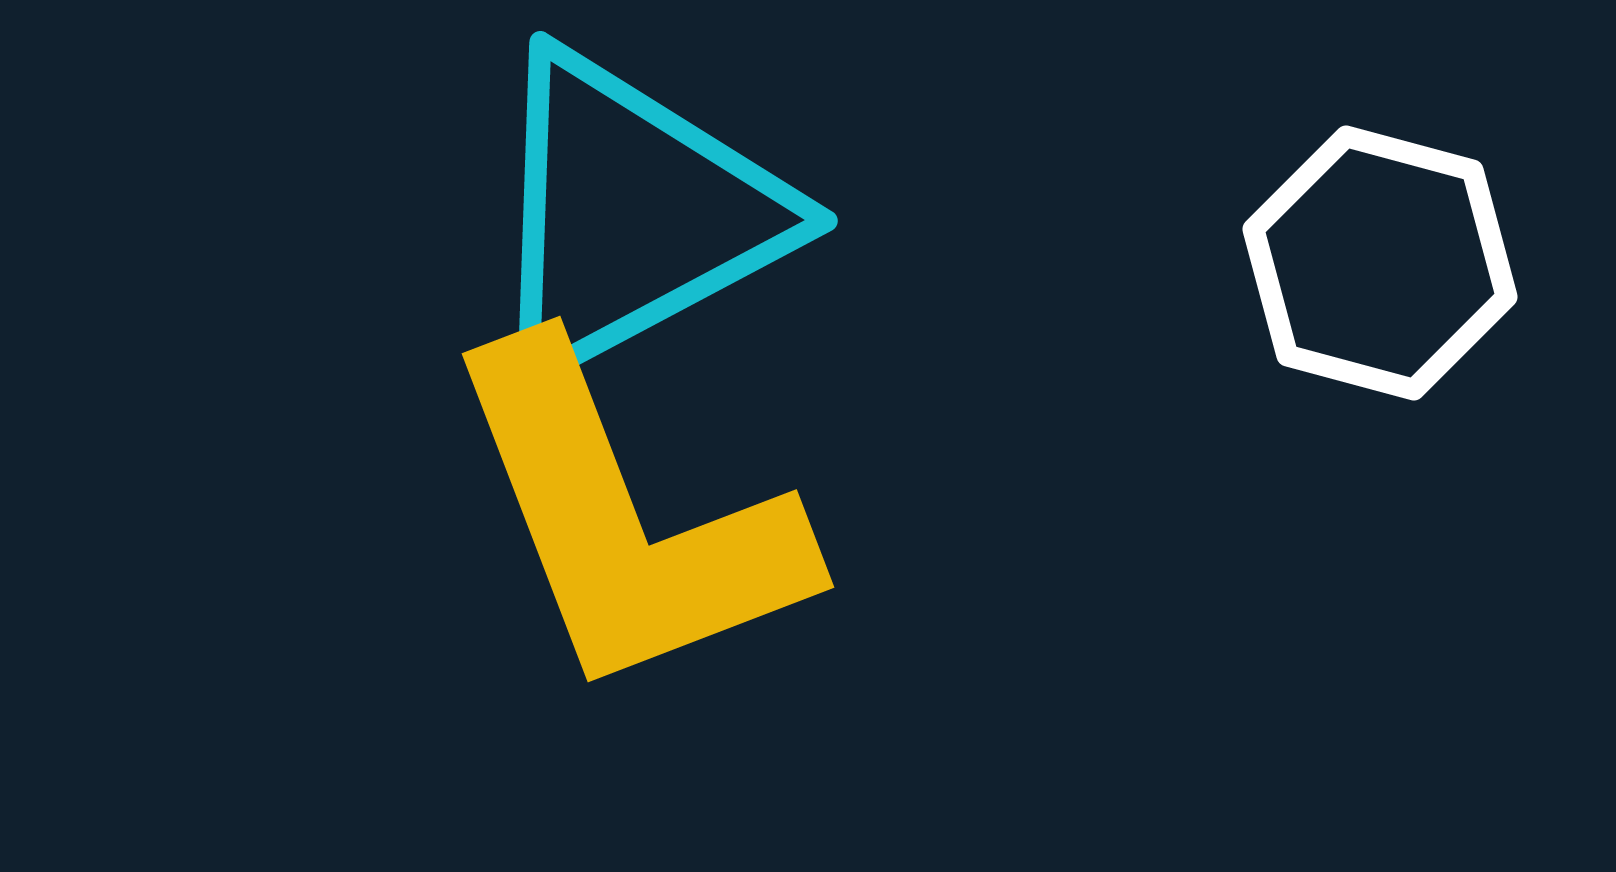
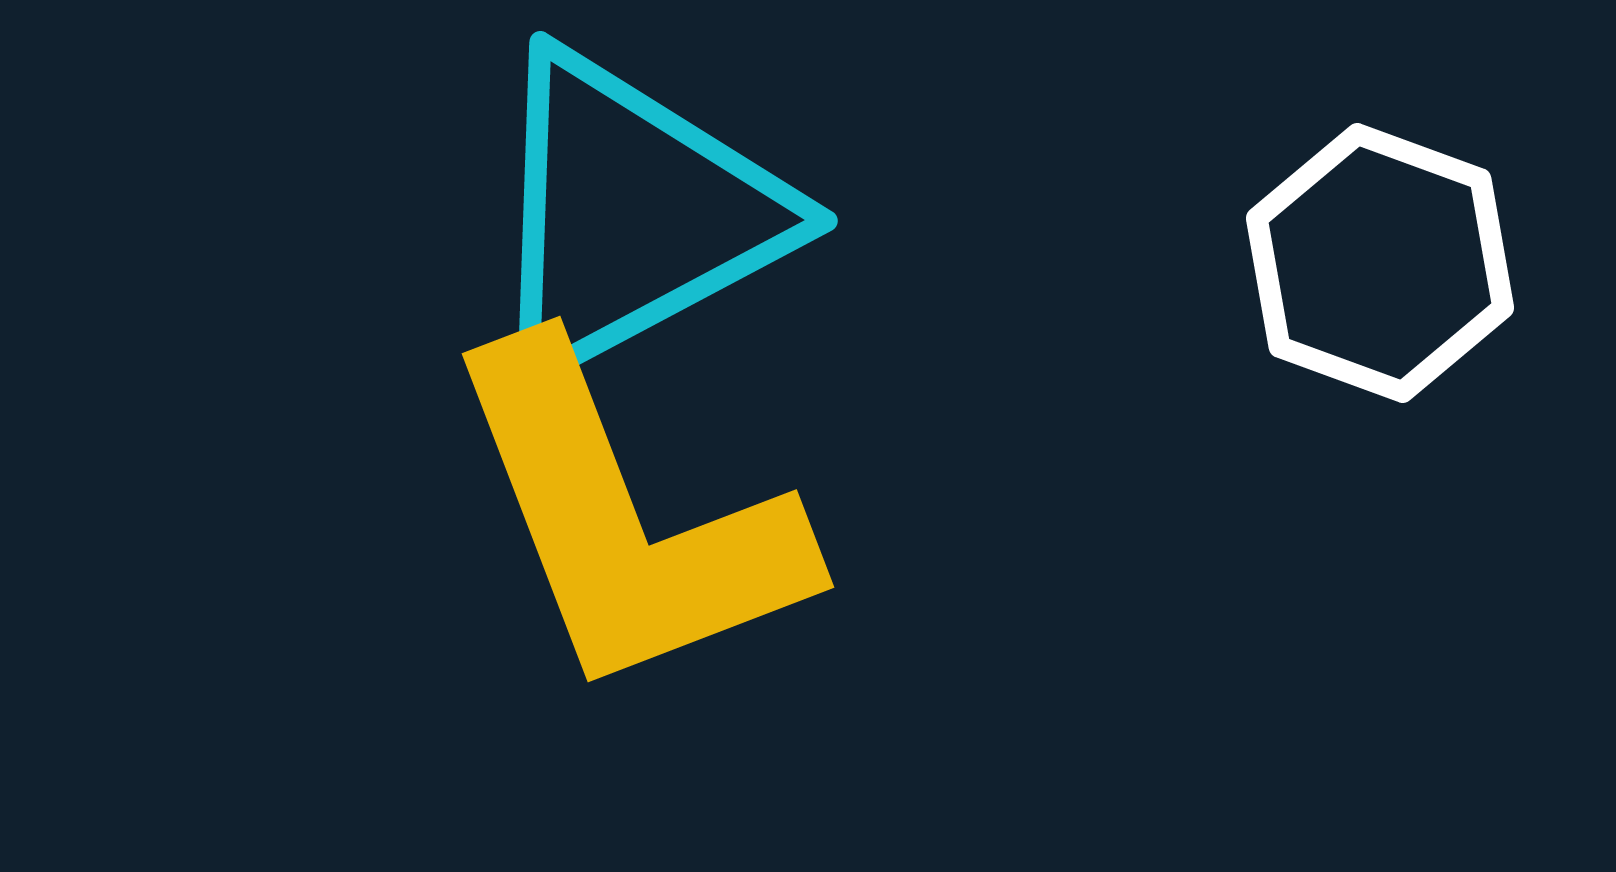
white hexagon: rotated 5 degrees clockwise
